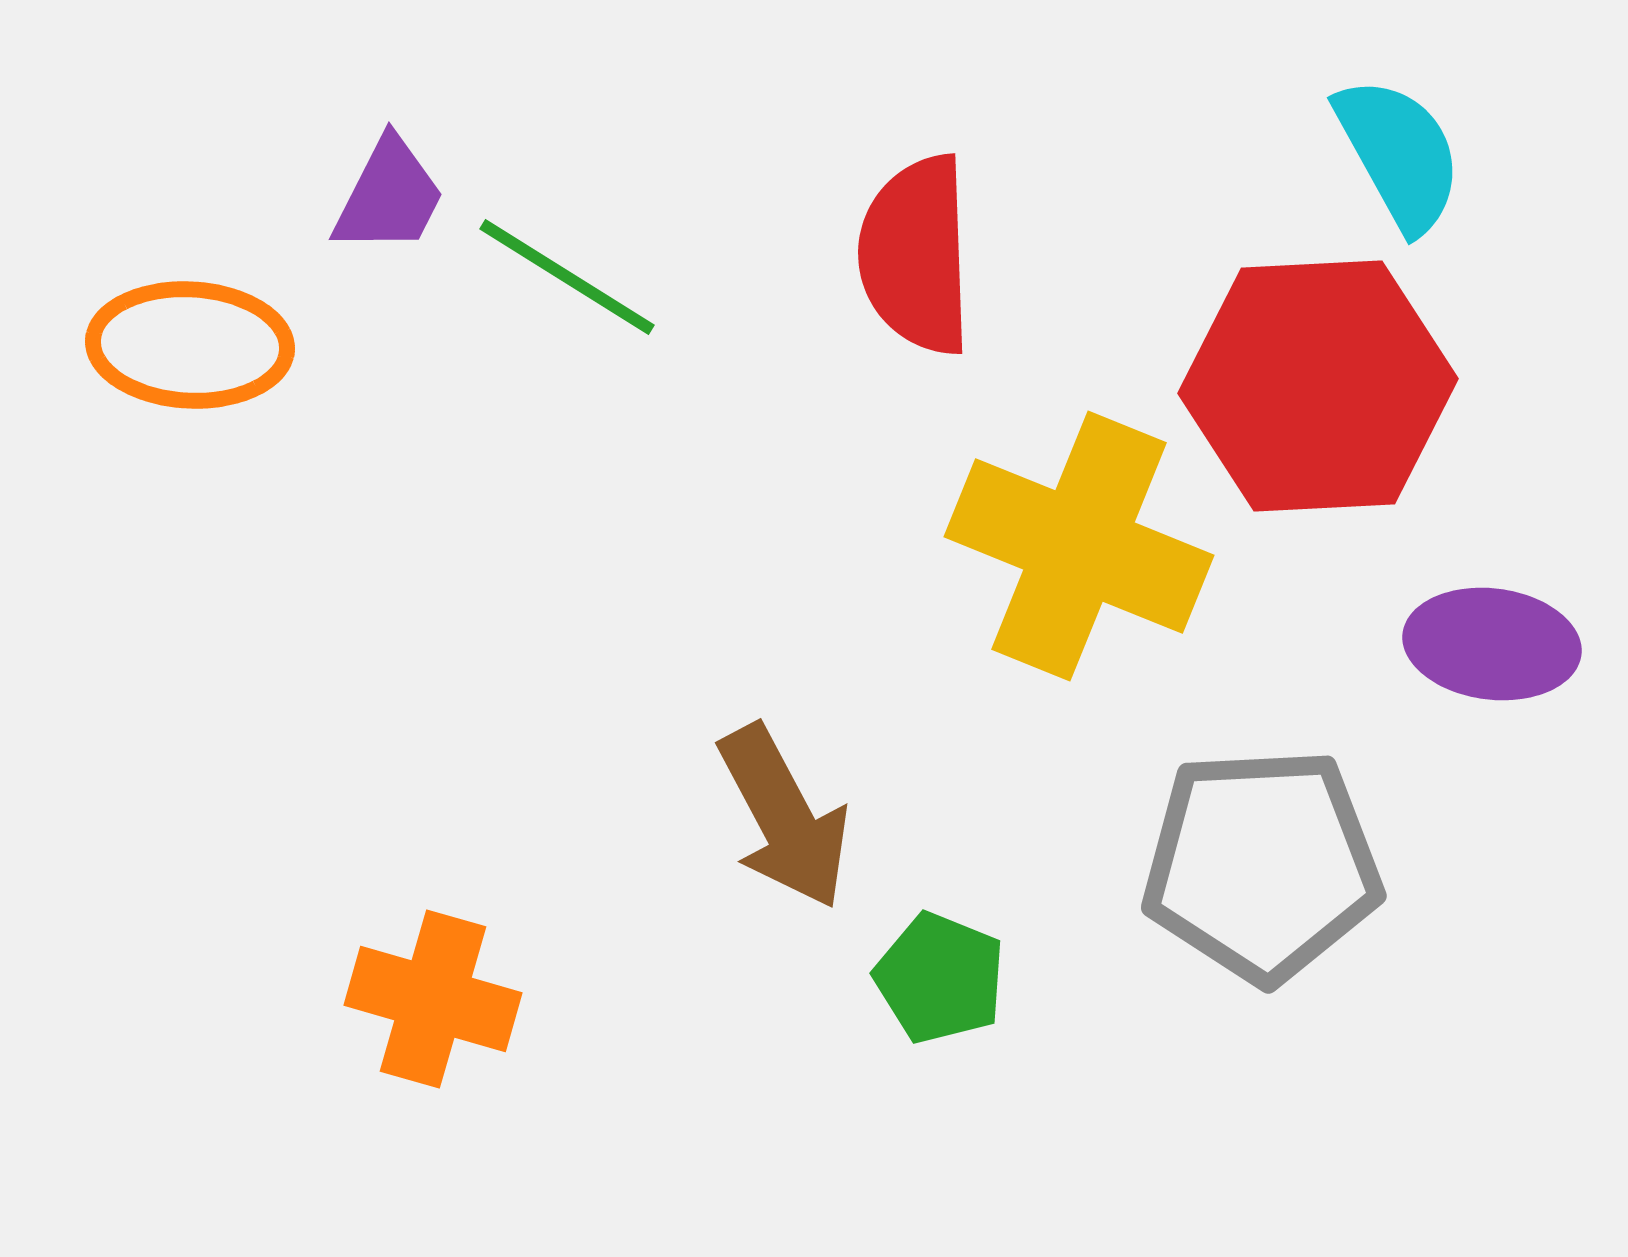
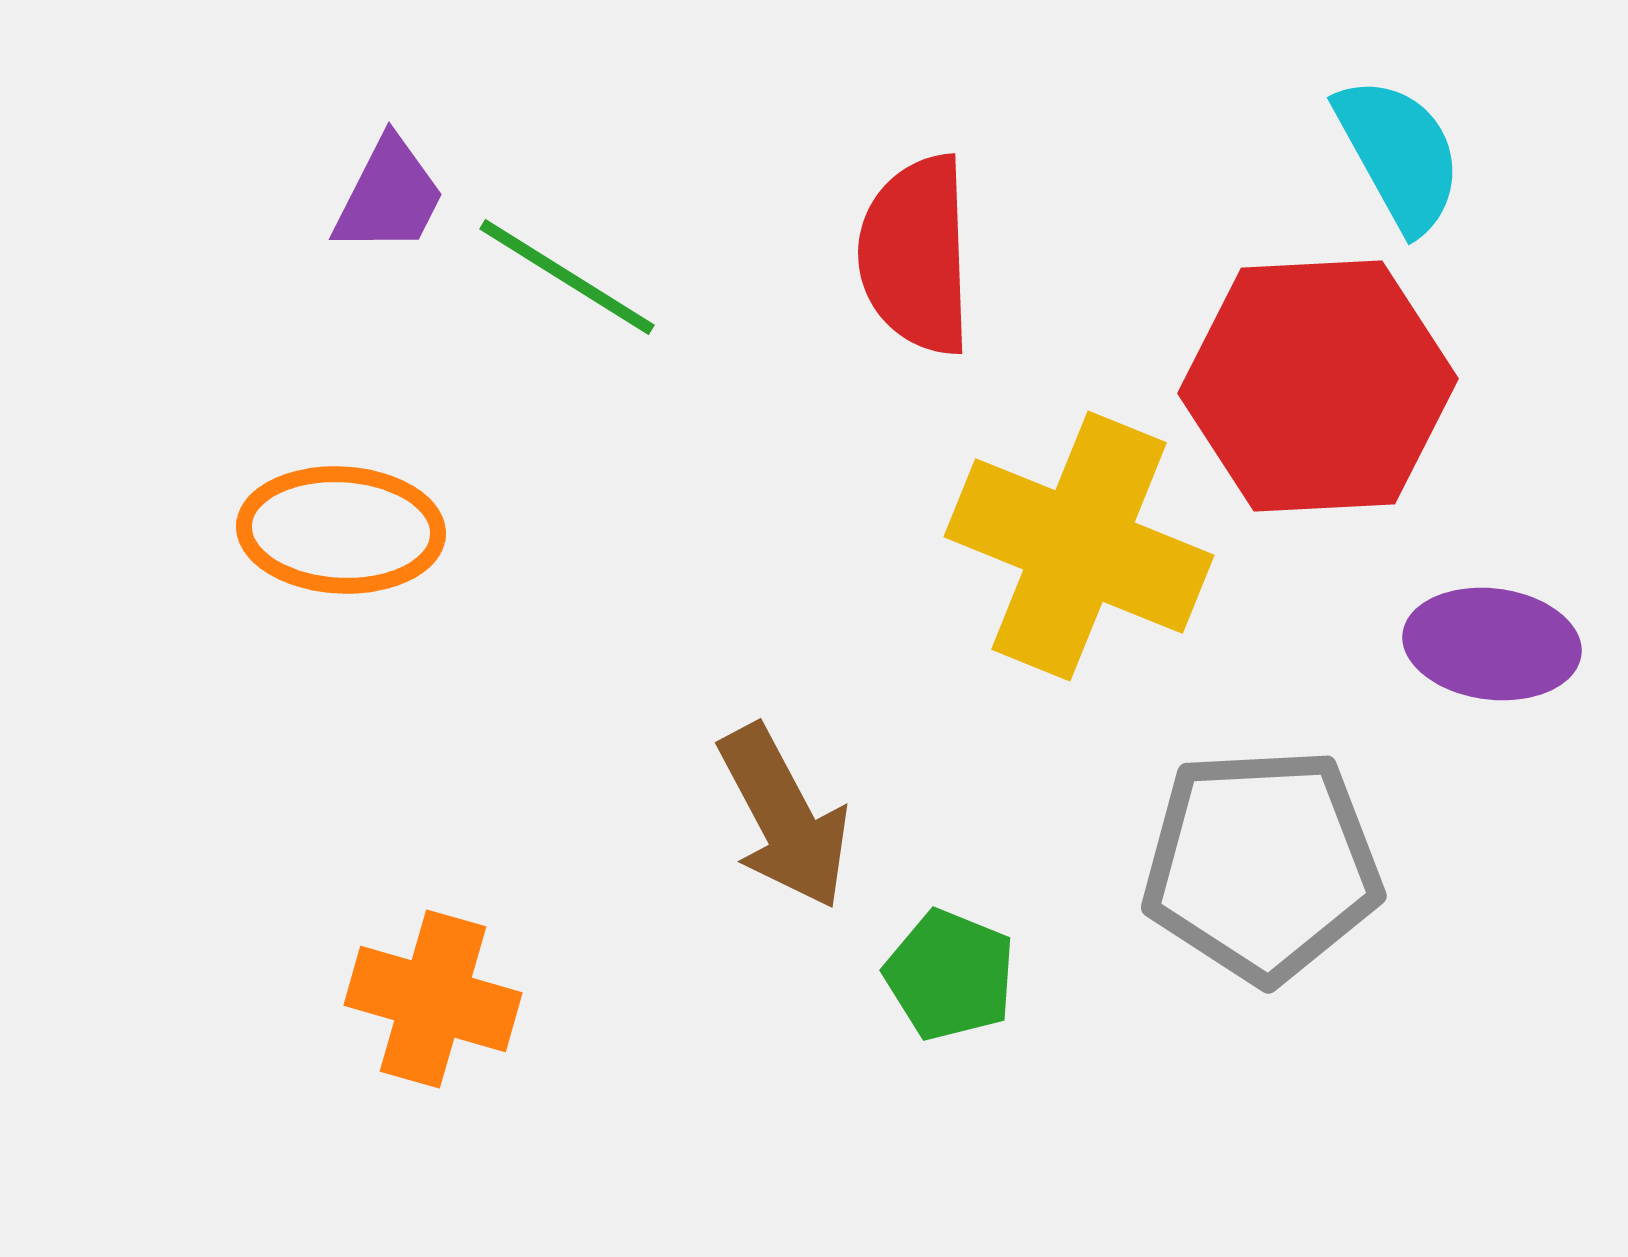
orange ellipse: moved 151 px right, 185 px down
green pentagon: moved 10 px right, 3 px up
